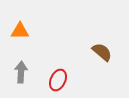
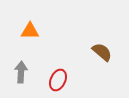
orange triangle: moved 10 px right
